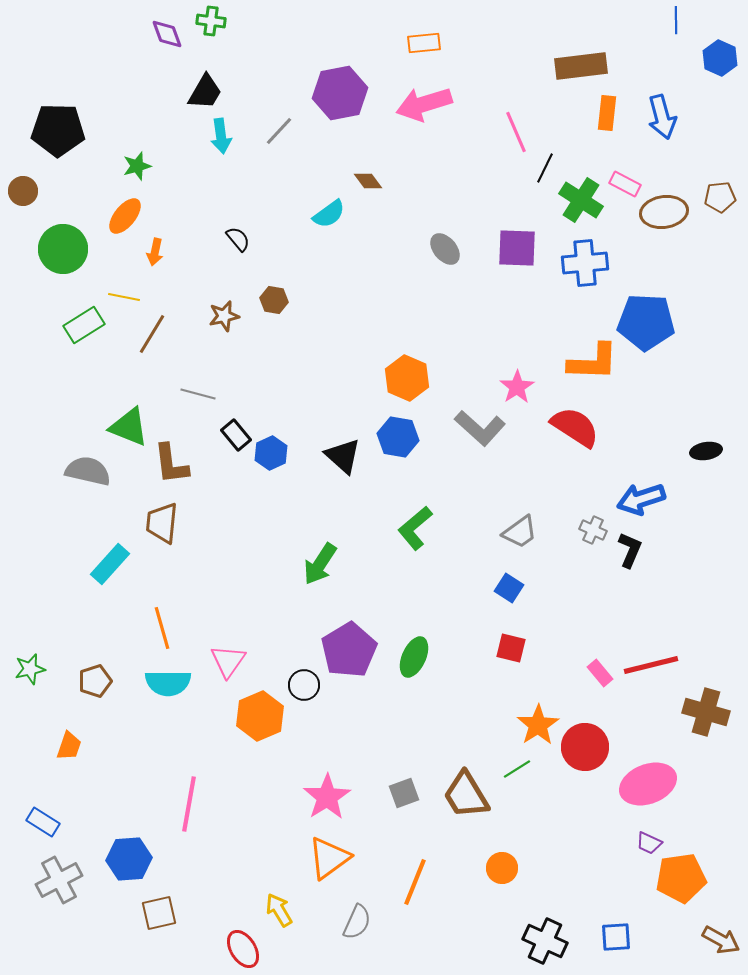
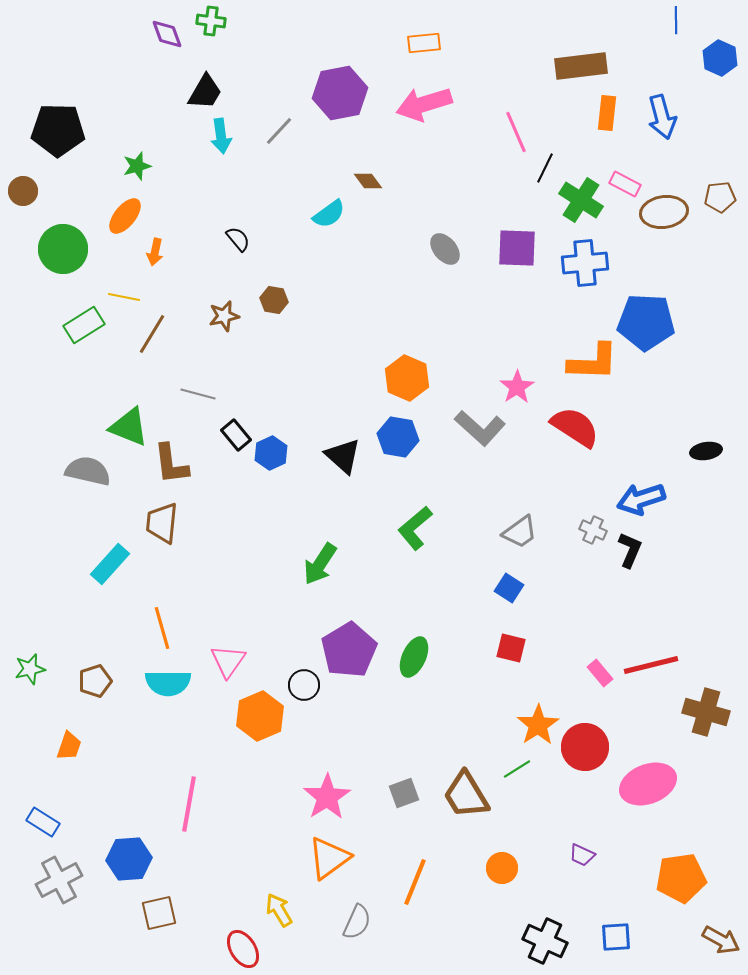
purple trapezoid at (649, 843): moved 67 px left, 12 px down
